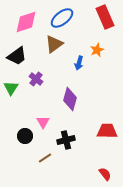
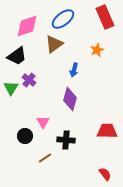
blue ellipse: moved 1 px right, 1 px down
pink diamond: moved 1 px right, 4 px down
blue arrow: moved 5 px left, 7 px down
purple cross: moved 7 px left, 1 px down
black cross: rotated 18 degrees clockwise
